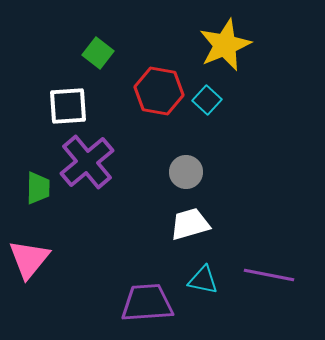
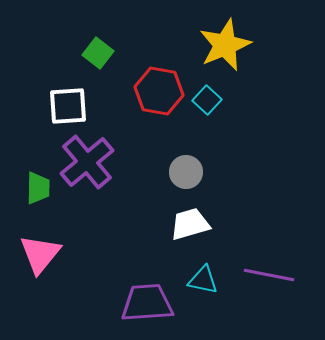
pink triangle: moved 11 px right, 5 px up
